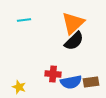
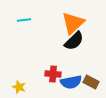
brown rectangle: rotated 35 degrees clockwise
